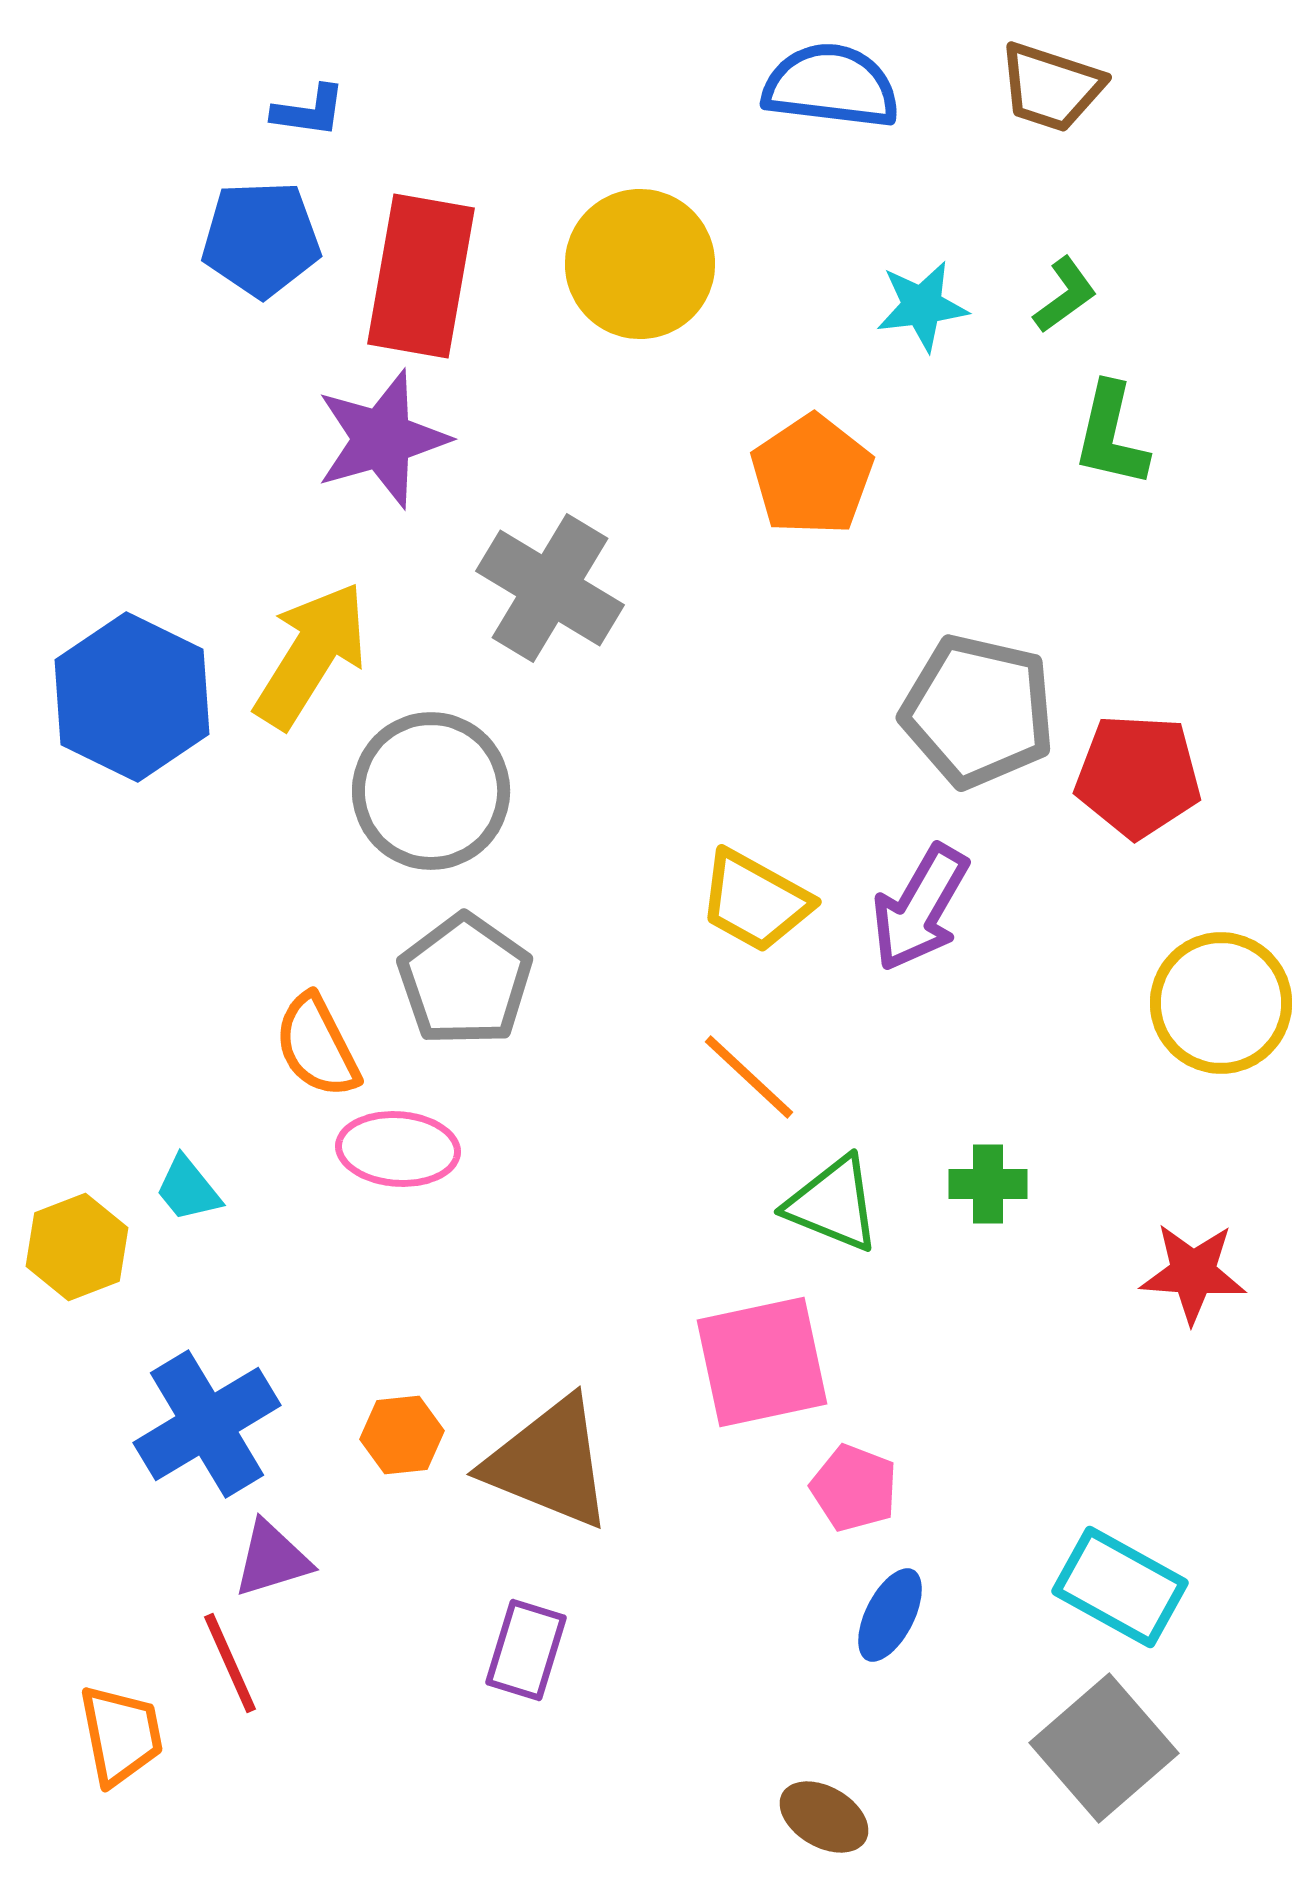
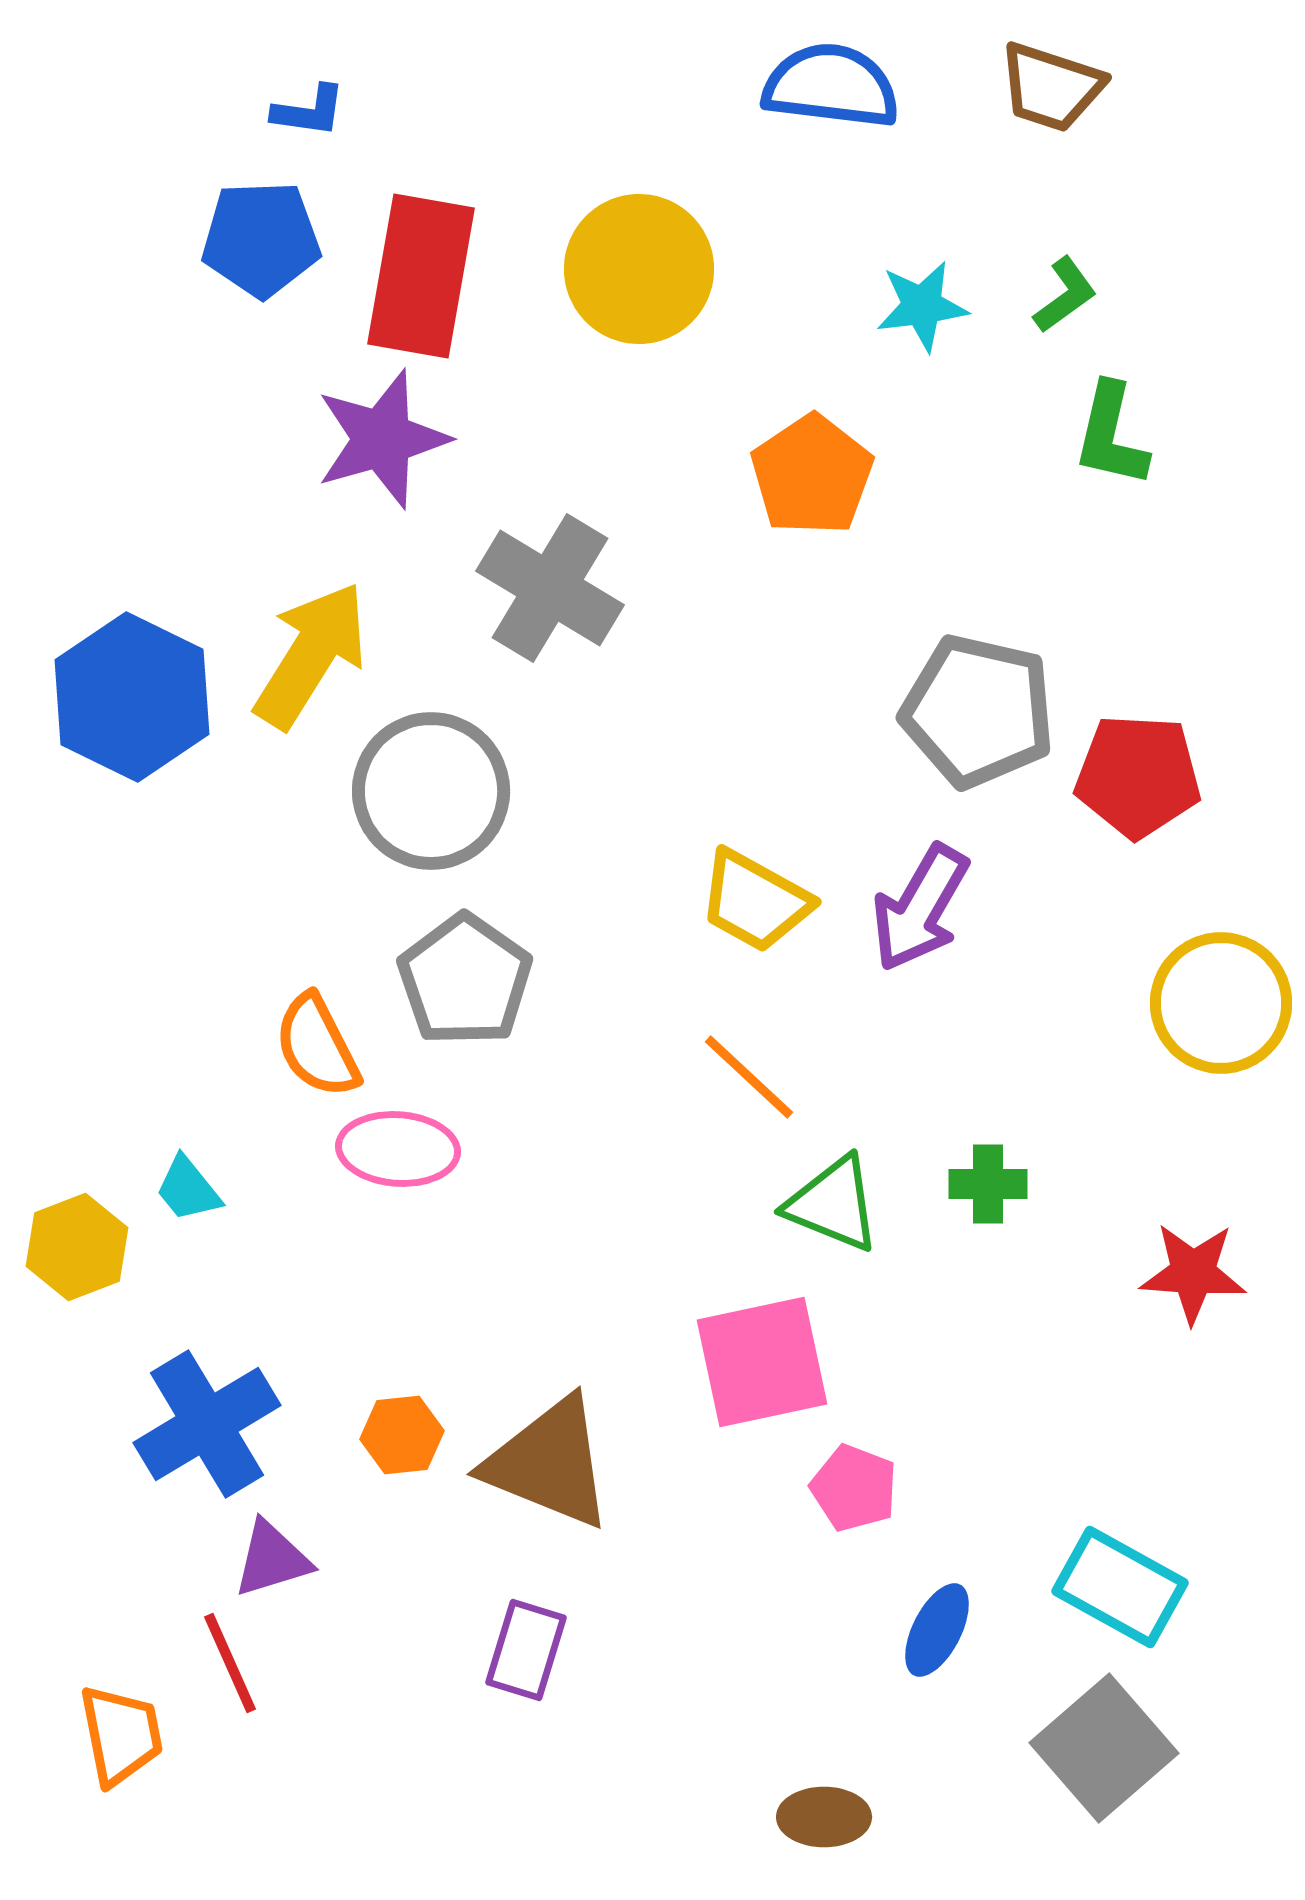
yellow circle at (640, 264): moved 1 px left, 5 px down
blue ellipse at (890, 1615): moved 47 px right, 15 px down
brown ellipse at (824, 1817): rotated 30 degrees counterclockwise
